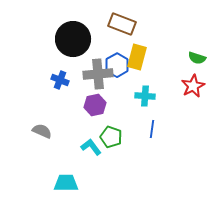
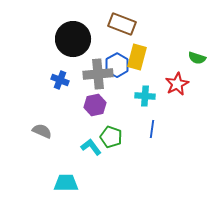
red star: moved 16 px left, 2 px up
